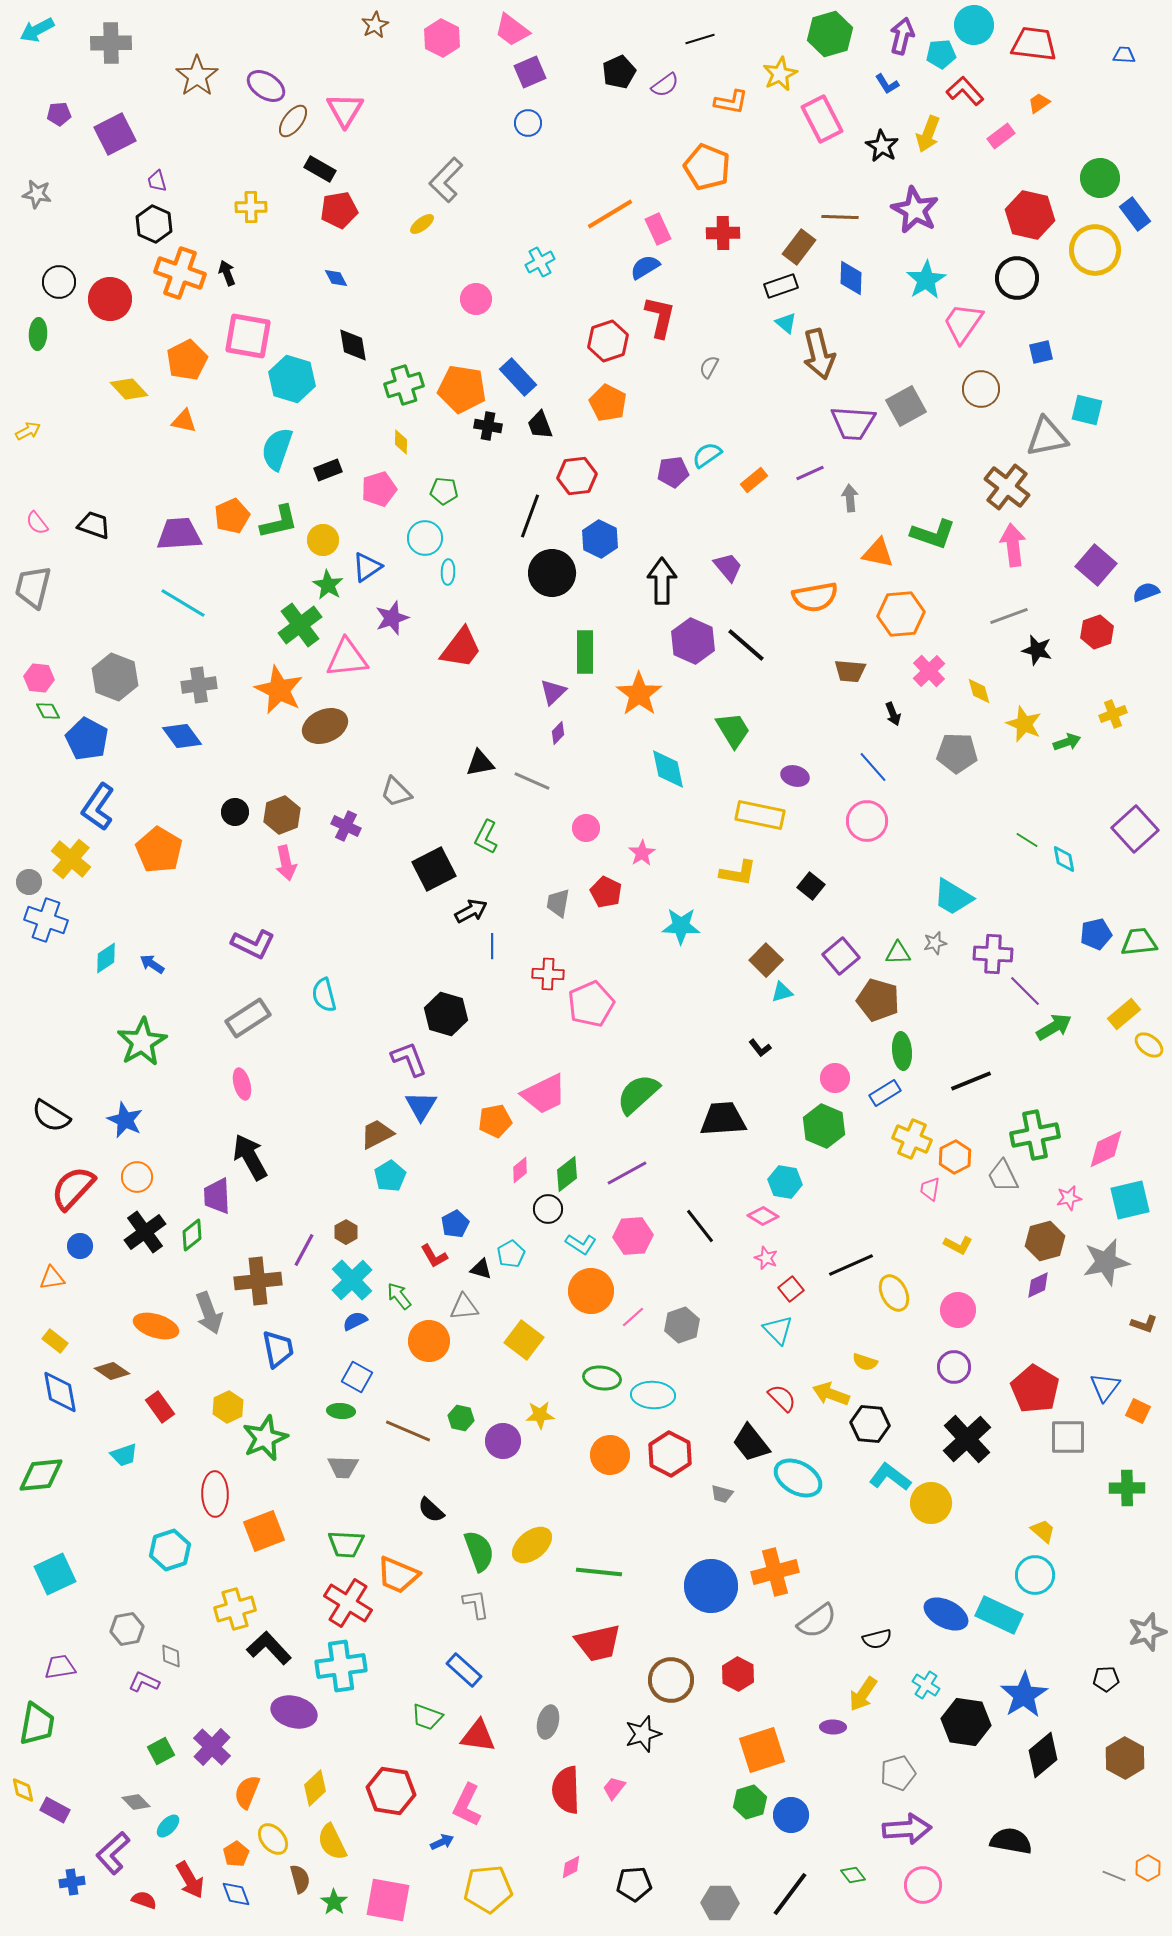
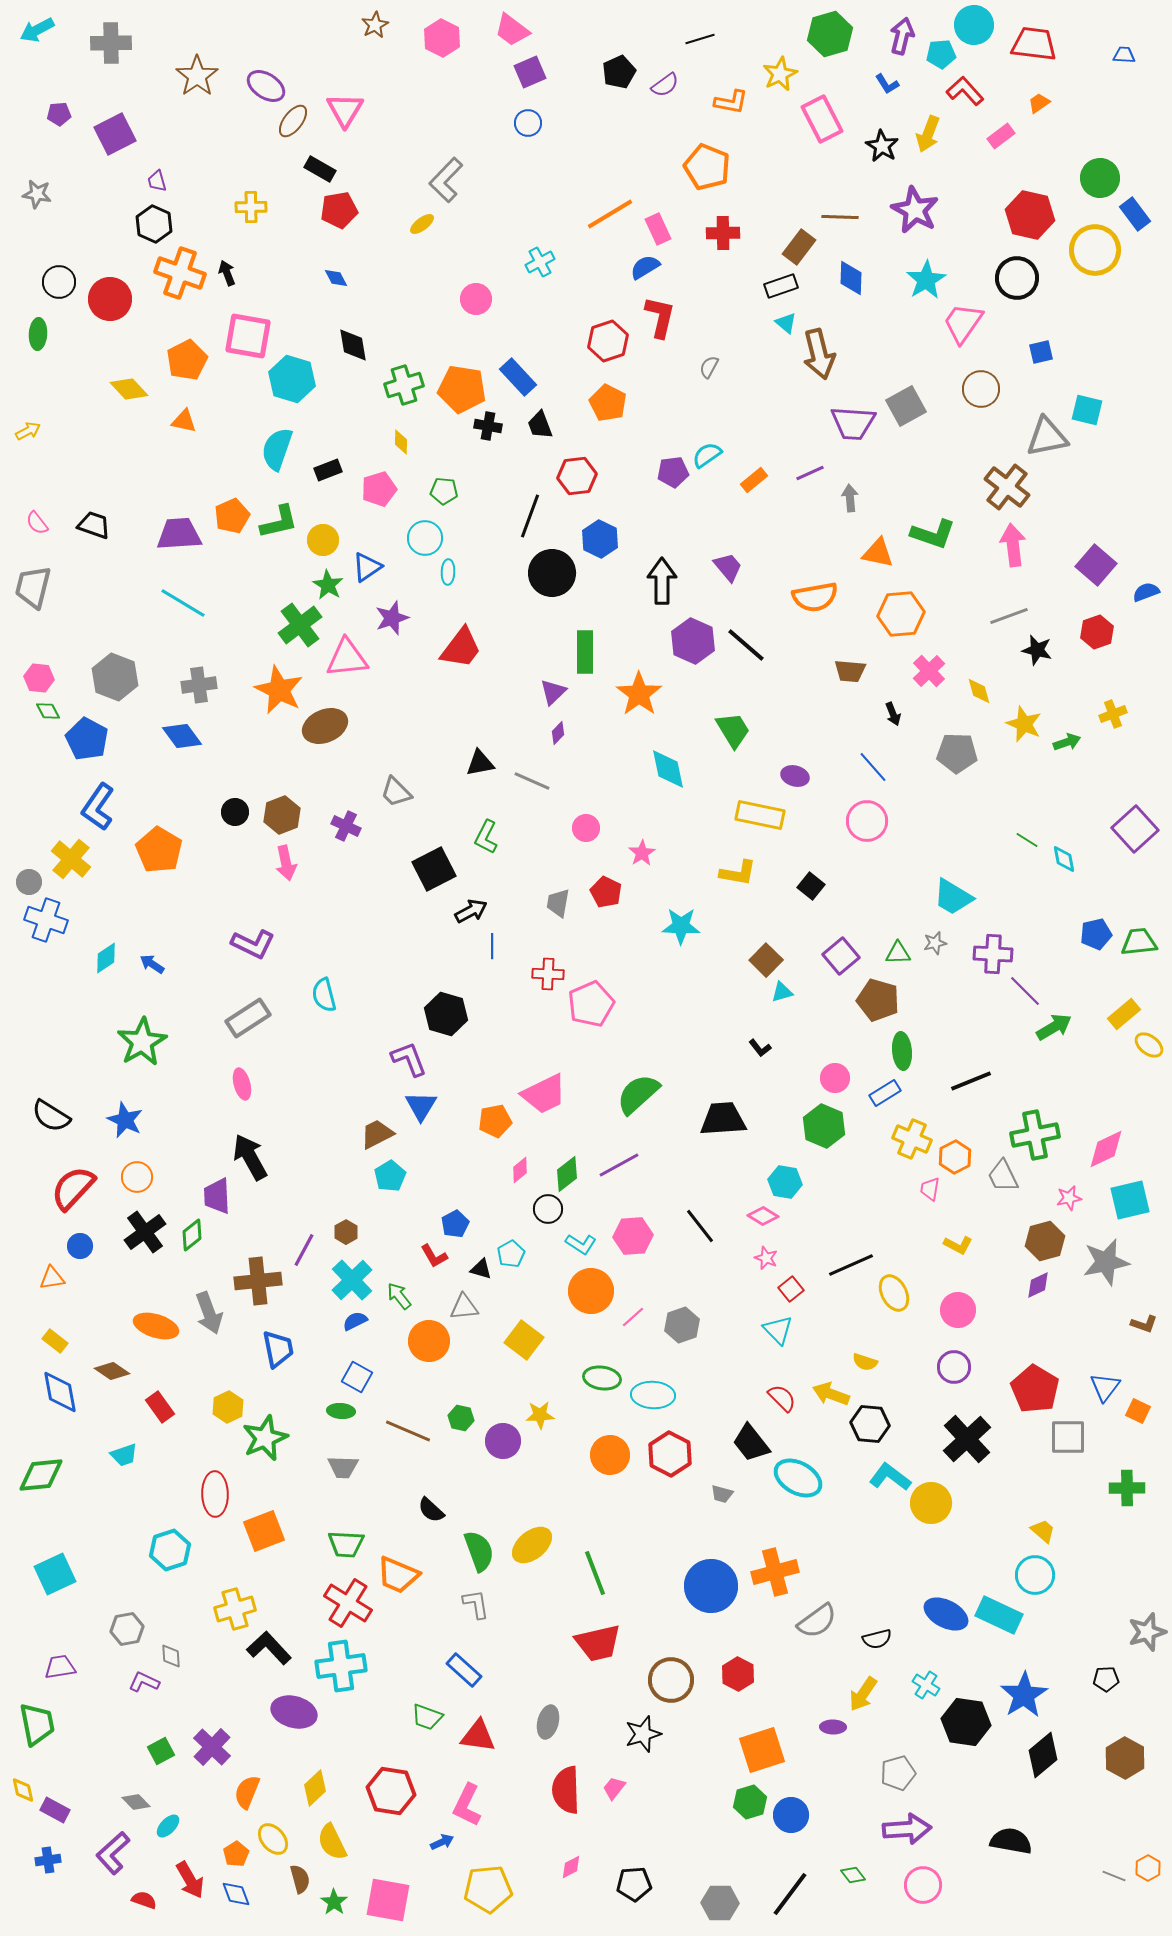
purple line at (627, 1173): moved 8 px left, 8 px up
green line at (599, 1572): moved 4 px left, 1 px down; rotated 63 degrees clockwise
green trapezoid at (37, 1724): rotated 21 degrees counterclockwise
blue cross at (72, 1882): moved 24 px left, 22 px up
